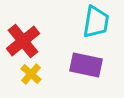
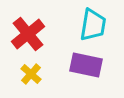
cyan trapezoid: moved 3 px left, 3 px down
red cross: moved 5 px right, 7 px up
